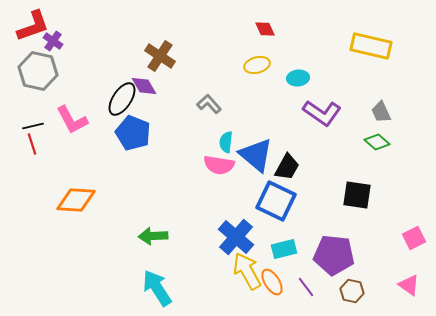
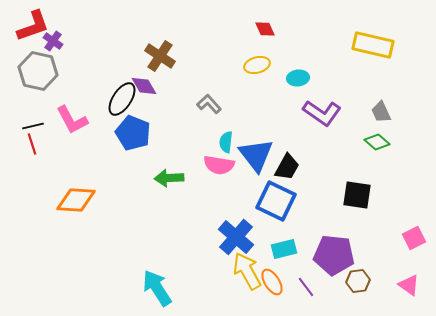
yellow rectangle: moved 2 px right, 1 px up
blue triangle: rotated 12 degrees clockwise
green arrow: moved 16 px right, 58 px up
brown hexagon: moved 6 px right, 10 px up; rotated 20 degrees counterclockwise
